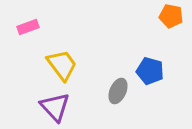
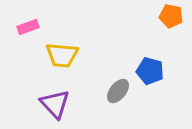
yellow trapezoid: moved 10 px up; rotated 132 degrees clockwise
gray ellipse: rotated 15 degrees clockwise
purple triangle: moved 3 px up
